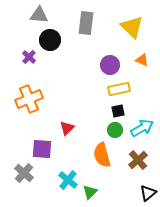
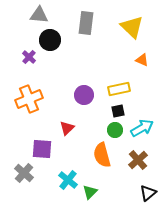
purple circle: moved 26 px left, 30 px down
